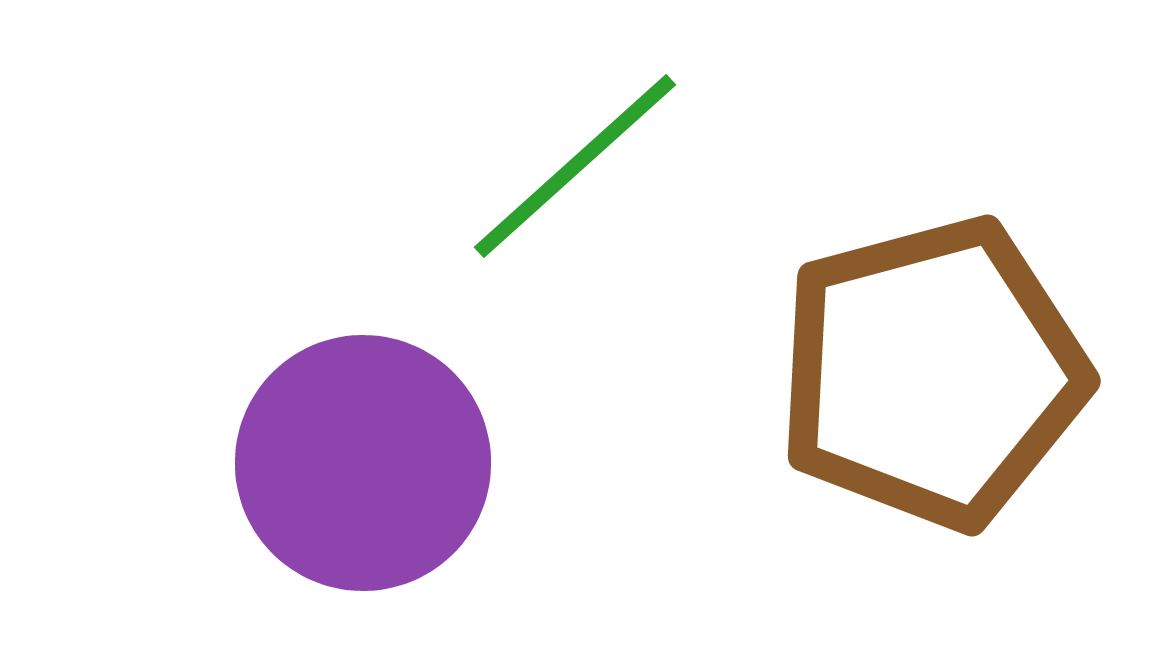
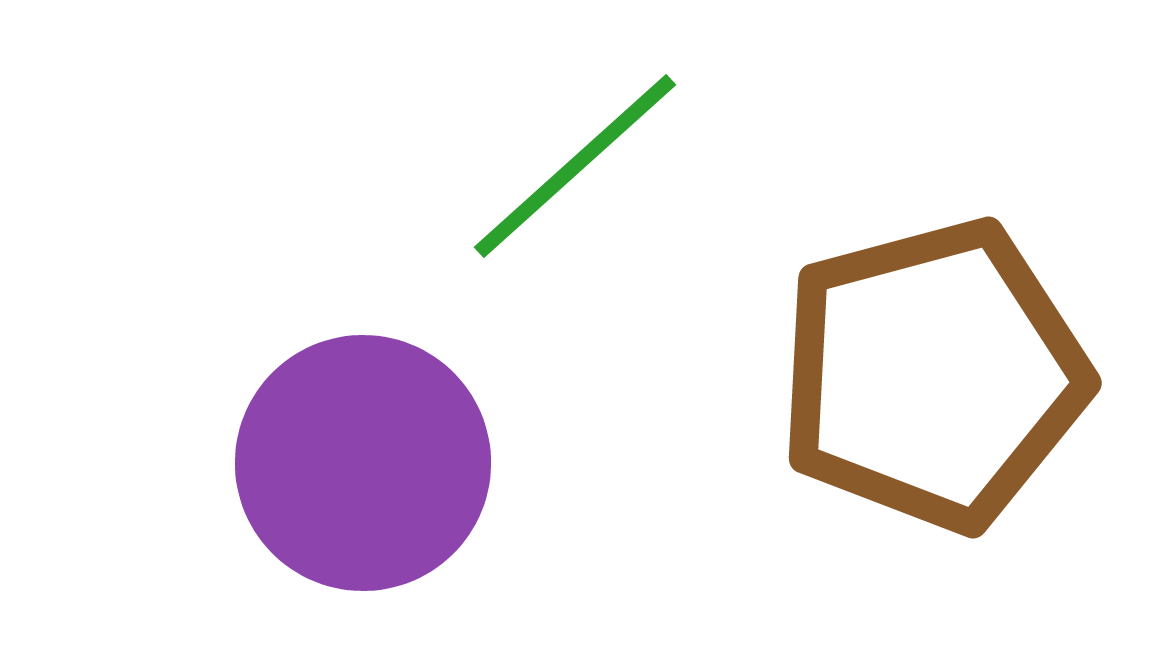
brown pentagon: moved 1 px right, 2 px down
